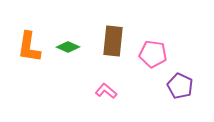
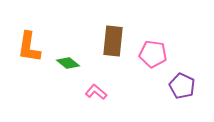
green diamond: moved 16 px down; rotated 15 degrees clockwise
purple pentagon: moved 2 px right
pink L-shape: moved 10 px left, 1 px down
